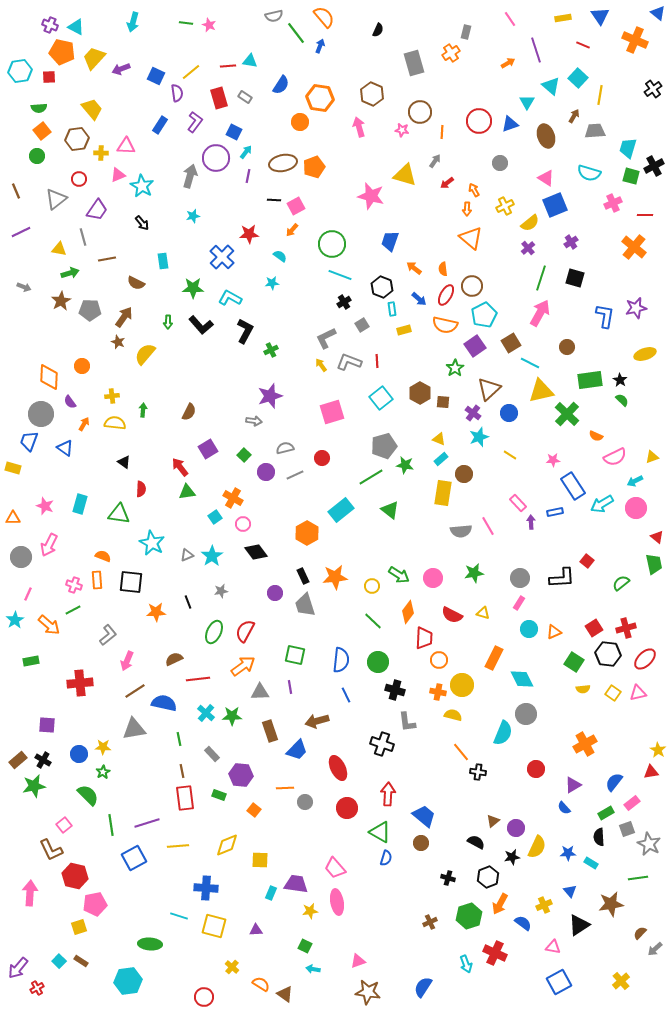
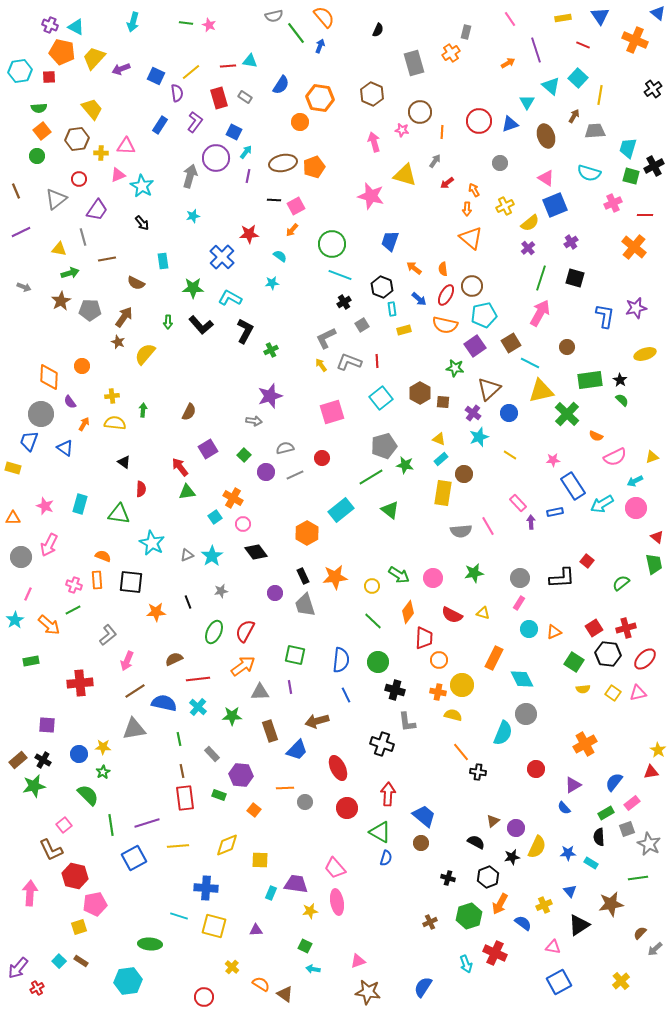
pink arrow at (359, 127): moved 15 px right, 15 px down
cyan pentagon at (484, 315): rotated 15 degrees clockwise
green star at (455, 368): rotated 30 degrees counterclockwise
cyan cross at (206, 713): moved 8 px left, 6 px up
